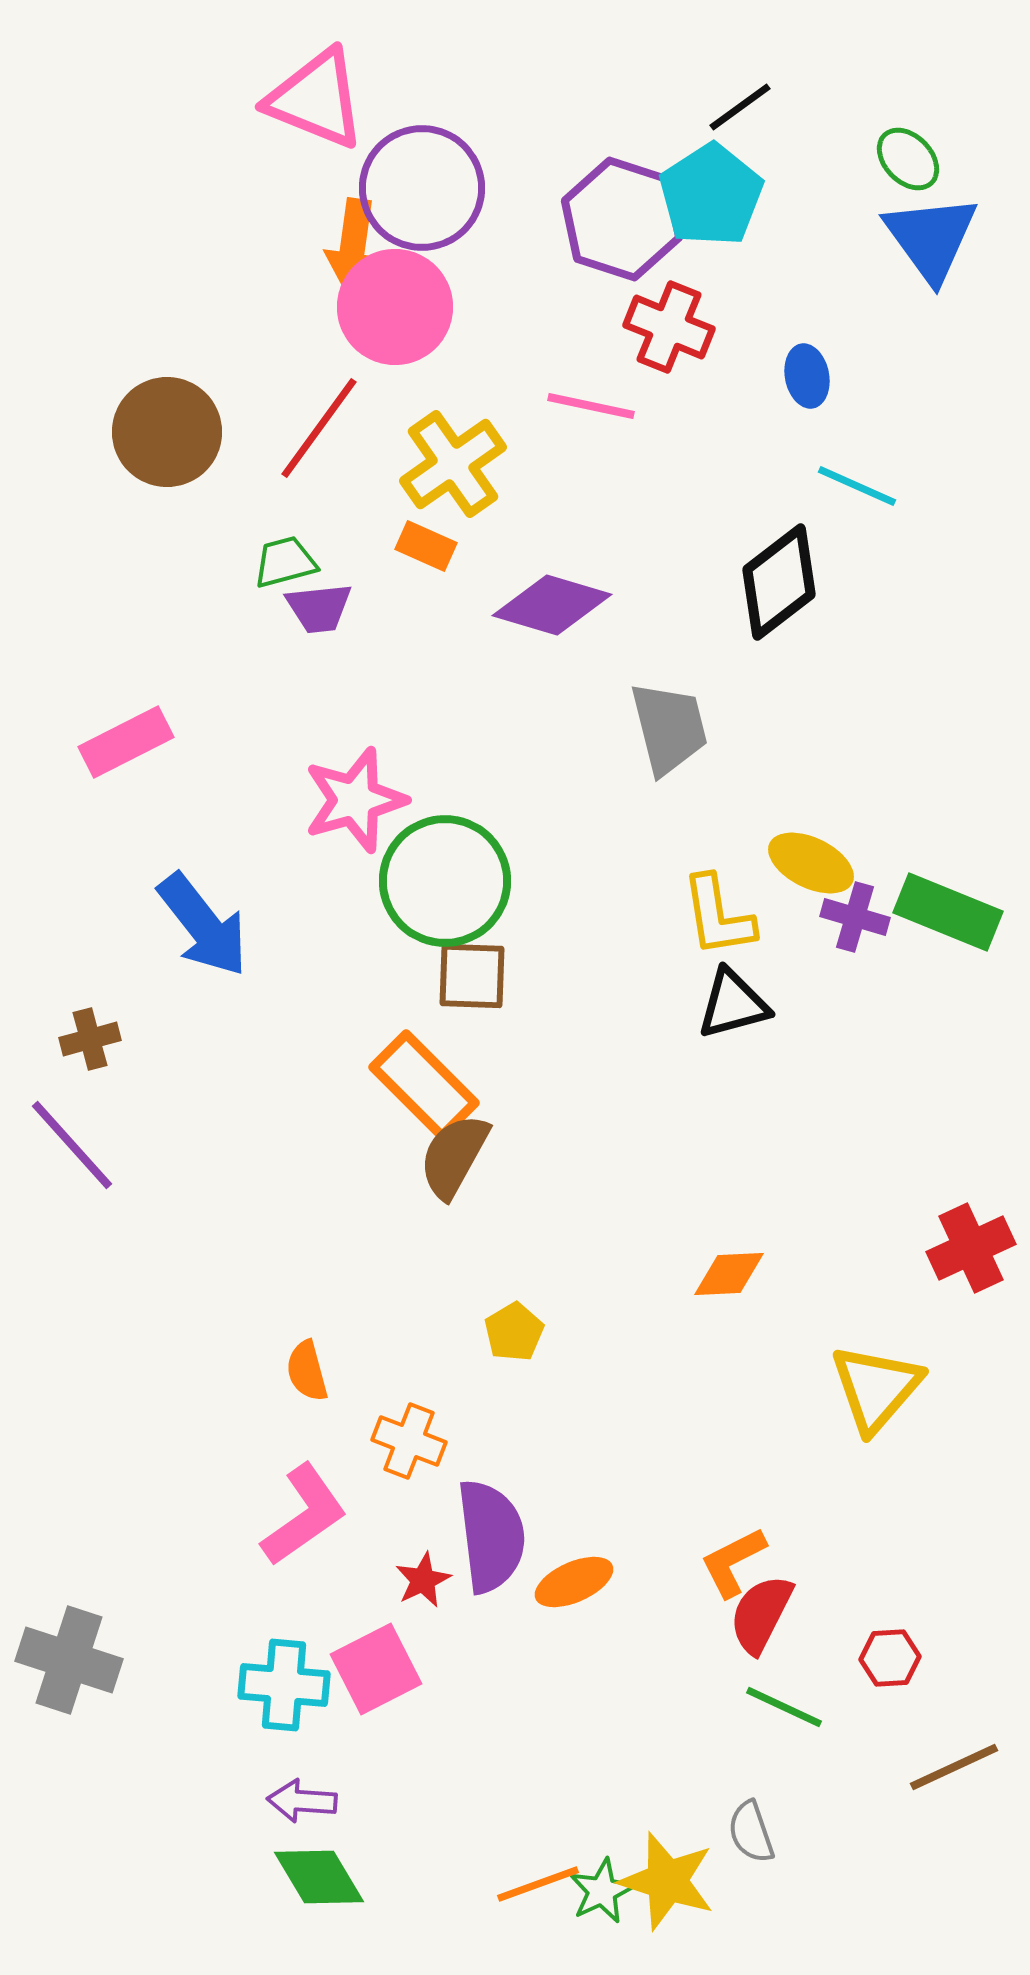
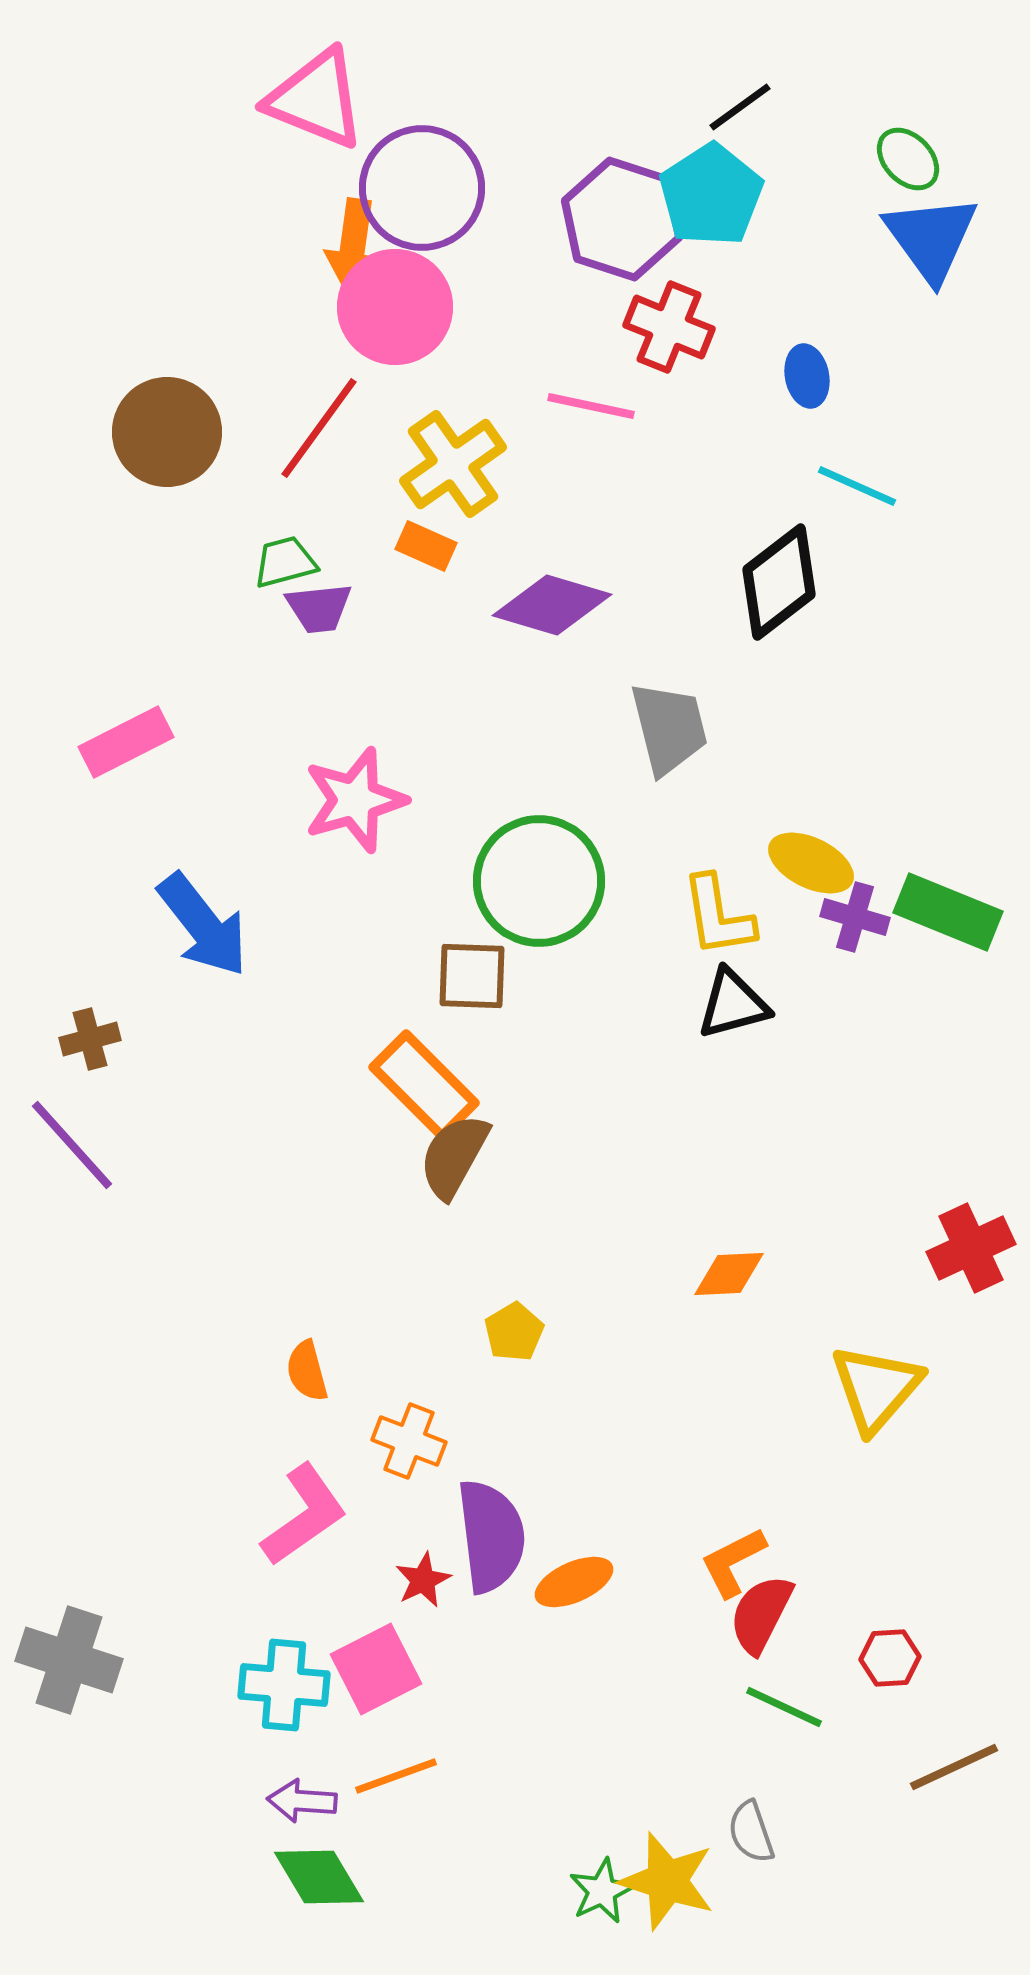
green circle at (445, 881): moved 94 px right
orange line at (538, 1884): moved 142 px left, 108 px up
